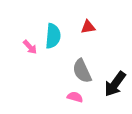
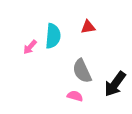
pink arrow: rotated 84 degrees clockwise
pink semicircle: moved 1 px up
